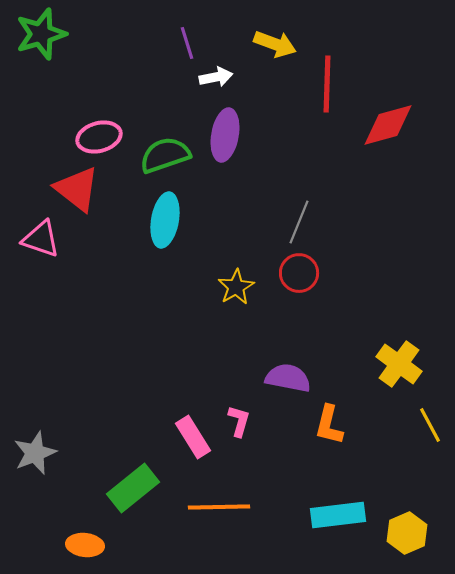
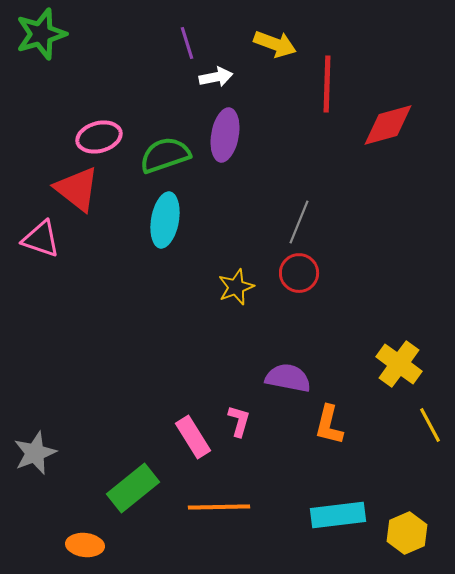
yellow star: rotated 9 degrees clockwise
